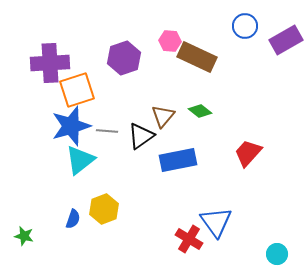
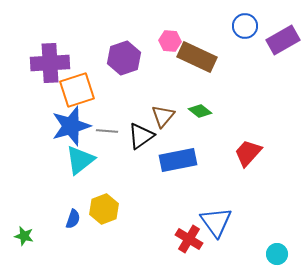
purple rectangle: moved 3 px left
